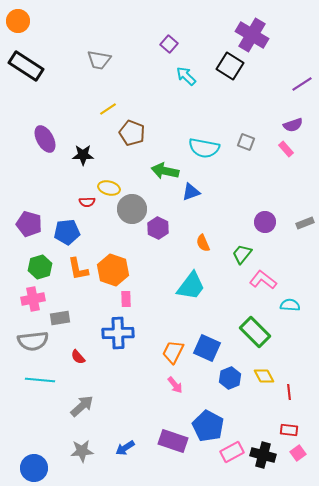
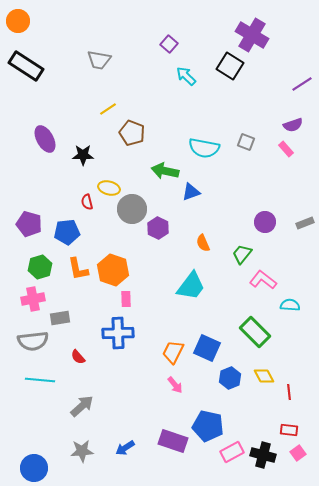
red semicircle at (87, 202): rotated 77 degrees clockwise
blue pentagon at (208, 426): rotated 16 degrees counterclockwise
